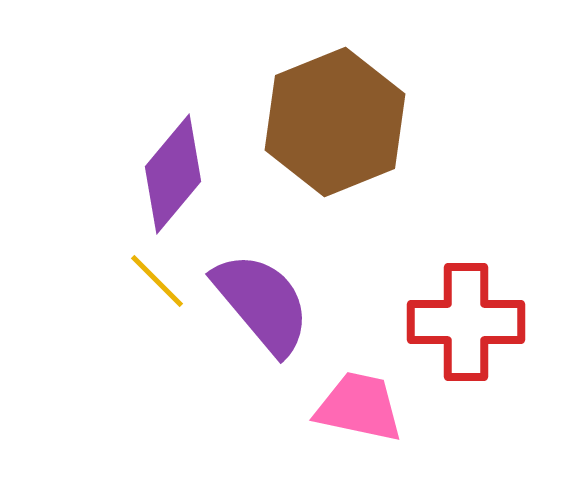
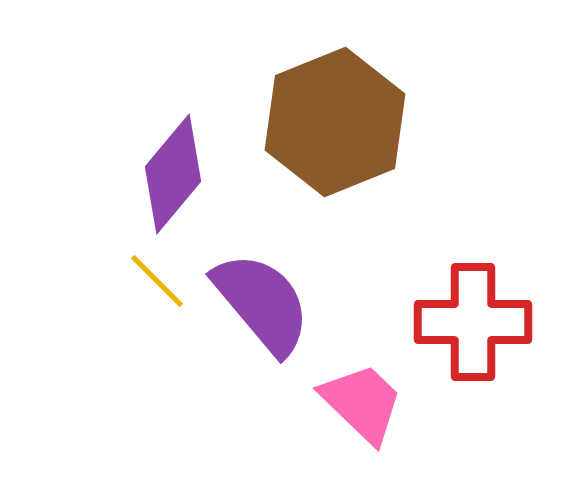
red cross: moved 7 px right
pink trapezoid: moved 3 px right, 4 px up; rotated 32 degrees clockwise
